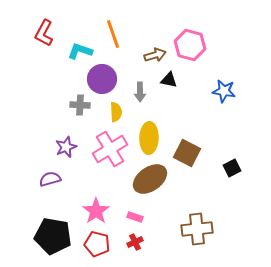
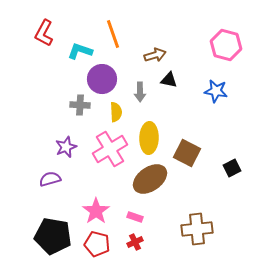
pink hexagon: moved 36 px right
blue star: moved 8 px left
